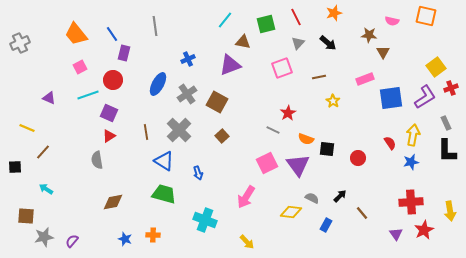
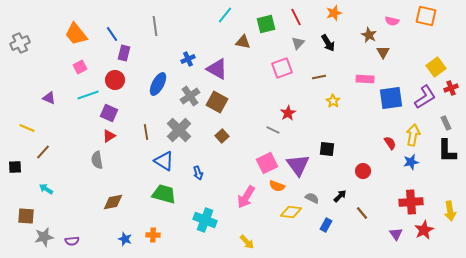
cyan line at (225, 20): moved 5 px up
brown star at (369, 35): rotated 21 degrees clockwise
black arrow at (328, 43): rotated 18 degrees clockwise
purple triangle at (230, 65): moved 13 px left, 4 px down; rotated 50 degrees clockwise
pink rectangle at (365, 79): rotated 24 degrees clockwise
red circle at (113, 80): moved 2 px right
gray cross at (187, 94): moved 3 px right, 2 px down
orange semicircle at (306, 139): moved 29 px left, 47 px down
red circle at (358, 158): moved 5 px right, 13 px down
purple semicircle at (72, 241): rotated 136 degrees counterclockwise
